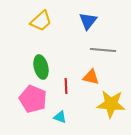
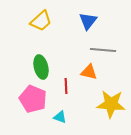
orange triangle: moved 2 px left, 5 px up
